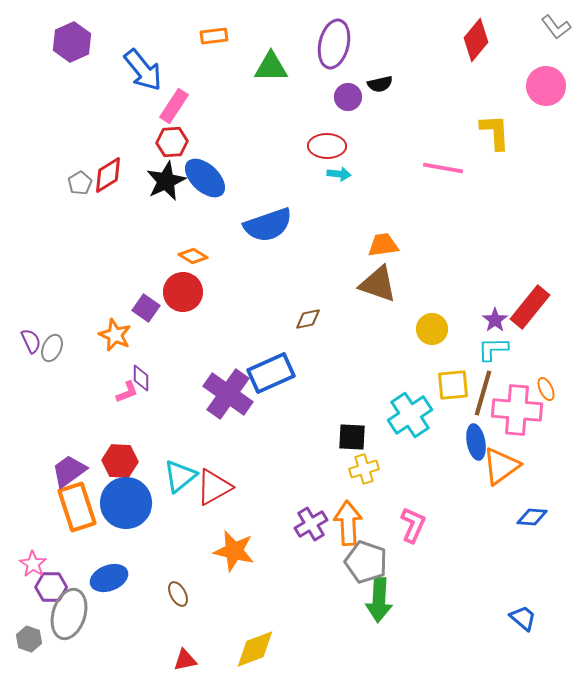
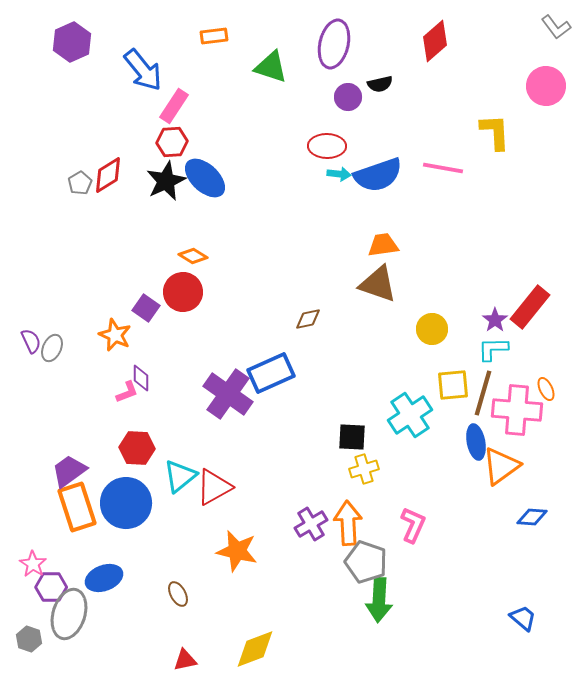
red diamond at (476, 40): moved 41 px left, 1 px down; rotated 9 degrees clockwise
green triangle at (271, 67): rotated 18 degrees clockwise
blue semicircle at (268, 225): moved 110 px right, 50 px up
red hexagon at (120, 461): moved 17 px right, 13 px up
orange star at (234, 551): moved 3 px right
blue ellipse at (109, 578): moved 5 px left
